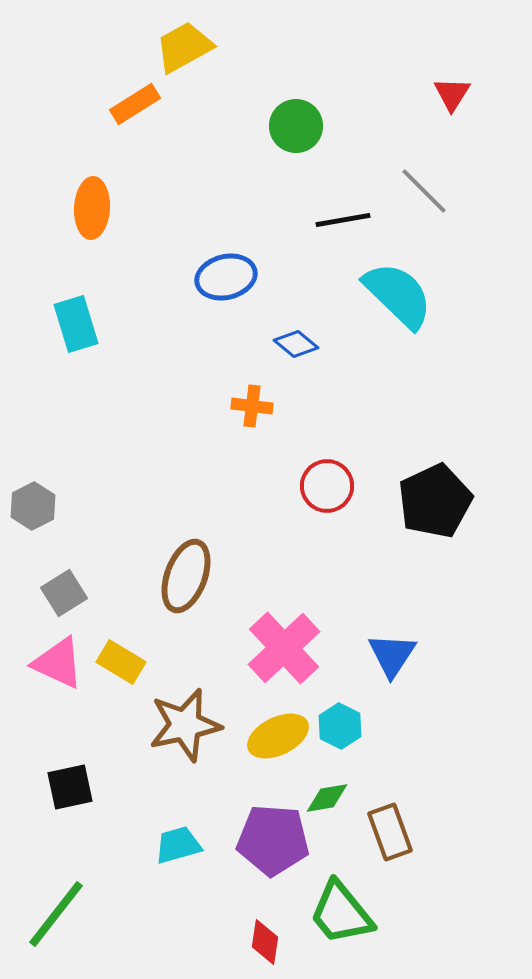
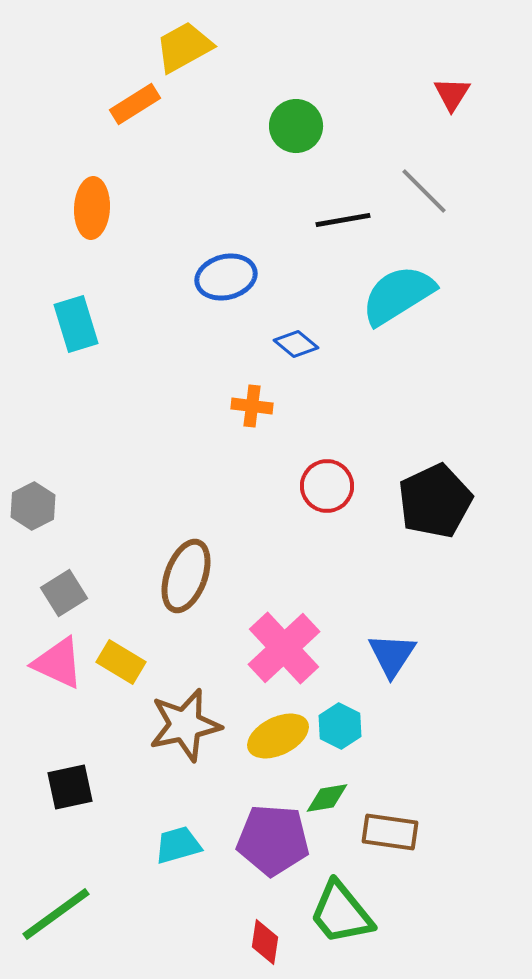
cyan semicircle: rotated 76 degrees counterclockwise
brown rectangle: rotated 62 degrees counterclockwise
green line: rotated 16 degrees clockwise
